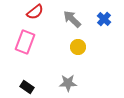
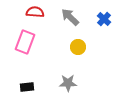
red semicircle: rotated 138 degrees counterclockwise
gray arrow: moved 2 px left, 2 px up
black rectangle: rotated 40 degrees counterclockwise
